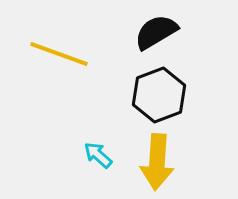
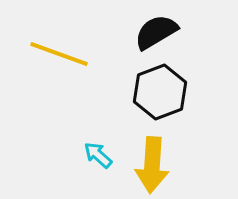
black hexagon: moved 1 px right, 3 px up
yellow arrow: moved 5 px left, 3 px down
